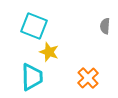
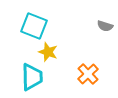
gray semicircle: rotated 77 degrees counterclockwise
yellow star: moved 1 px left
orange cross: moved 4 px up
